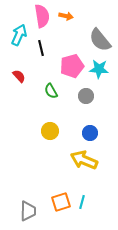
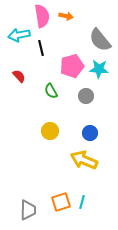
cyan arrow: rotated 125 degrees counterclockwise
gray trapezoid: moved 1 px up
